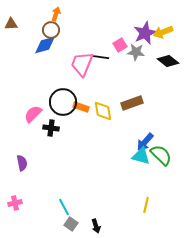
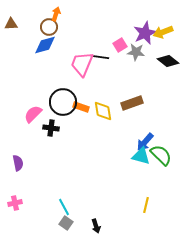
brown circle: moved 2 px left, 3 px up
purple semicircle: moved 4 px left
gray square: moved 5 px left, 1 px up
